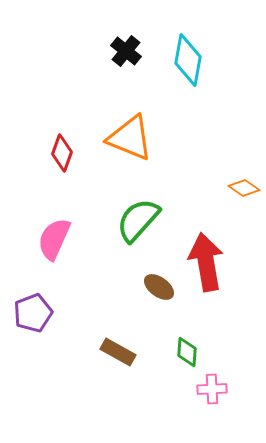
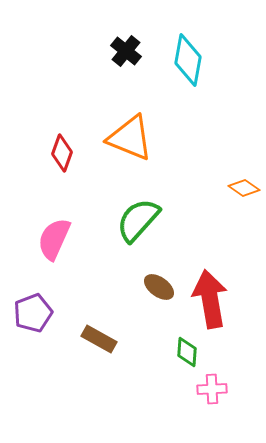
red arrow: moved 4 px right, 37 px down
brown rectangle: moved 19 px left, 13 px up
